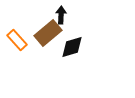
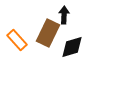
black arrow: moved 3 px right
brown rectangle: rotated 24 degrees counterclockwise
